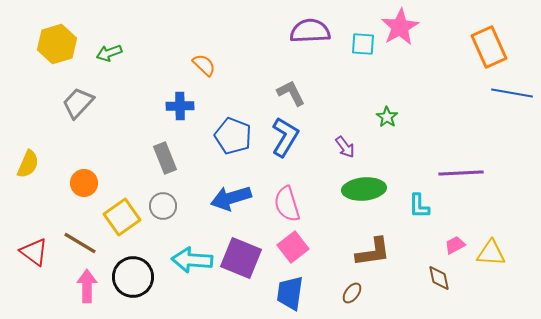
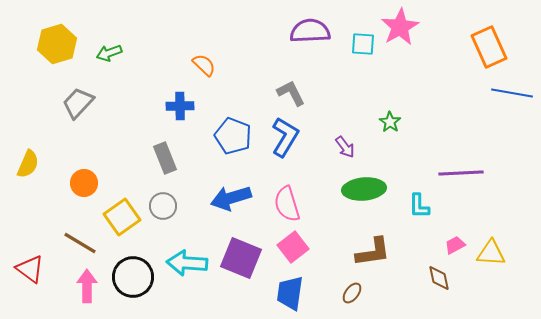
green star: moved 3 px right, 5 px down
red triangle: moved 4 px left, 17 px down
cyan arrow: moved 5 px left, 3 px down
